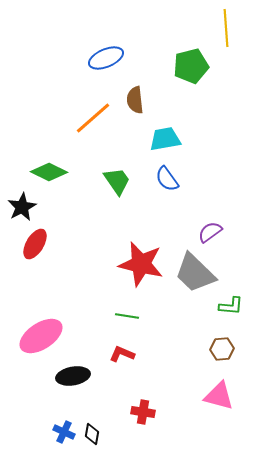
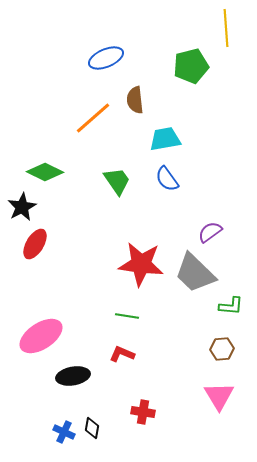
green diamond: moved 4 px left
red star: rotated 6 degrees counterclockwise
pink triangle: rotated 44 degrees clockwise
black diamond: moved 6 px up
